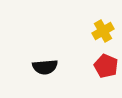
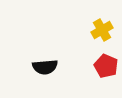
yellow cross: moved 1 px left, 1 px up
